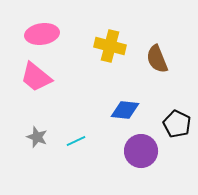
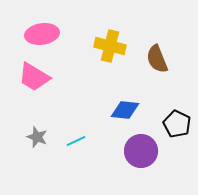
pink trapezoid: moved 2 px left; rotated 8 degrees counterclockwise
